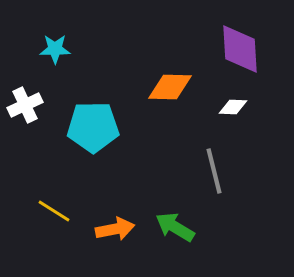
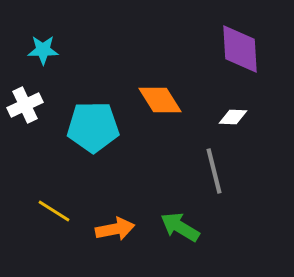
cyan star: moved 12 px left, 1 px down
orange diamond: moved 10 px left, 13 px down; rotated 57 degrees clockwise
white diamond: moved 10 px down
green arrow: moved 5 px right
